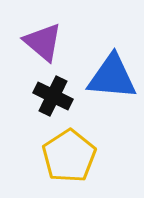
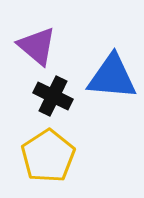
purple triangle: moved 6 px left, 4 px down
yellow pentagon: moved 21 px left
